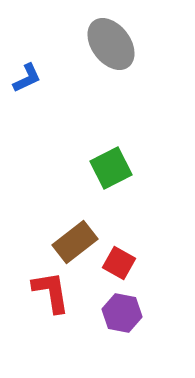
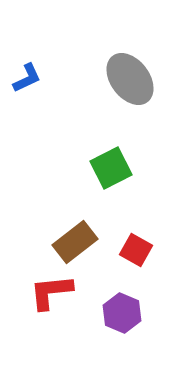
gray ellipse: moved 19 px right, 35 px down
red square: moved 17 px right, 13 px up
red L-shape: rotated 87 degrees counterclockwise
purple hexagon: rotated 12 degrees clockwise
